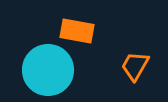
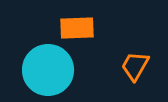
orange rectangle: moved 3 px up; rotated 12 degrees counterclockwise
